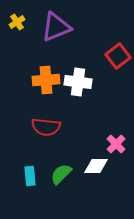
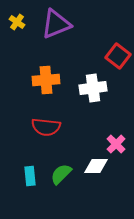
yellow cross: rotated 21 degrees counterclockwise
purple triangle: moved 3 px up
red square: rotated 15 degrees counterclockwise
white cross: moved 15 px right, 6 px down; rotated 16 degrees counterclockwise
